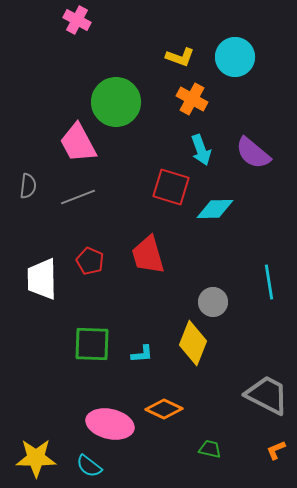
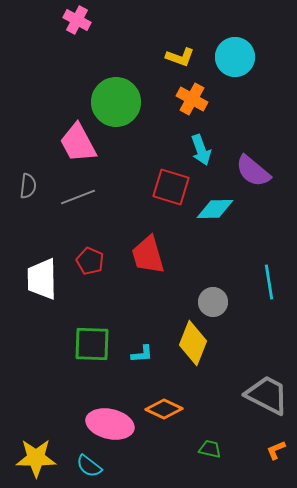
purple semicircle: moved 18 px down
